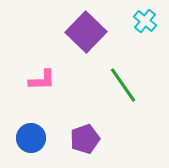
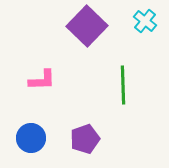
purple square: moved 1 px right, 6 px up
green line: rotated 33 degrees clockwise
